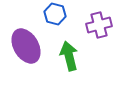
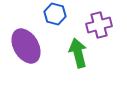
green arrow: moved 9 px right, 3 px up
